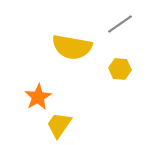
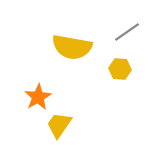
gray line: moved 7 px right, 8 px down
